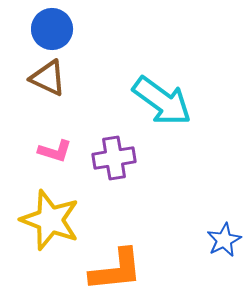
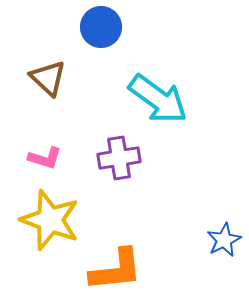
blue circle: moved 49 px right, 2 px up
brown triangle: rotated 18 degrees clockwise
cyan arrow: moved 4 px left, 2 px up
pink L-shape: moved 10 px left, 7 px down
purple cross: moved 5 px right
